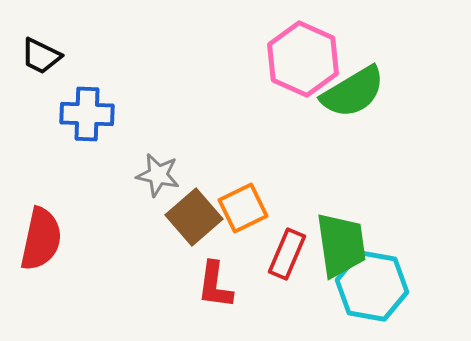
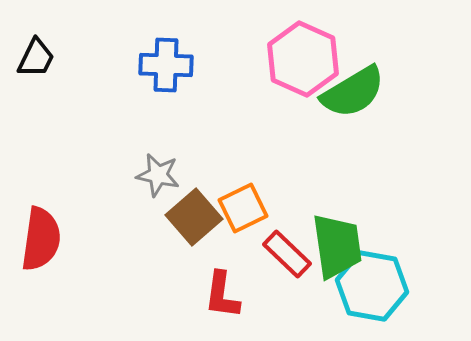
black trapezoid: moved 5 px left, 2 px down; rotated 90 degrees counterclockwise
blue cross: moved 79 px right, 49 px up
red semicircle: rotated 4 degrees counterclockwise
green trapezoid: moved 4 px left, 1 px down
red rectangle: rotated 69 degrees counterclockwise
red L-shape: moved 7 px right, 10 px down
